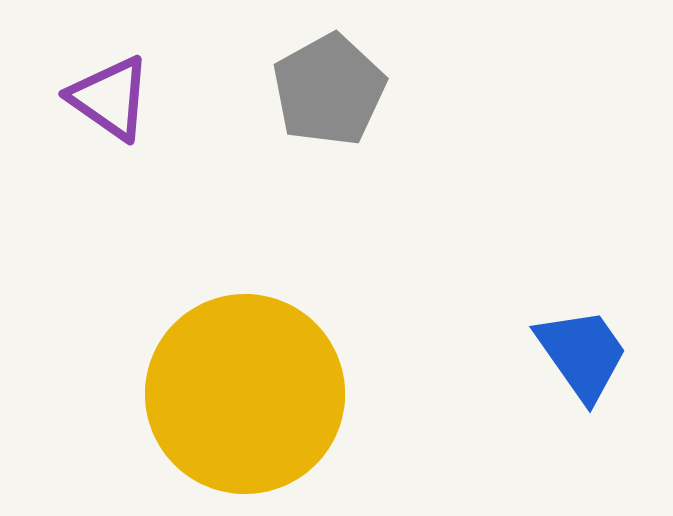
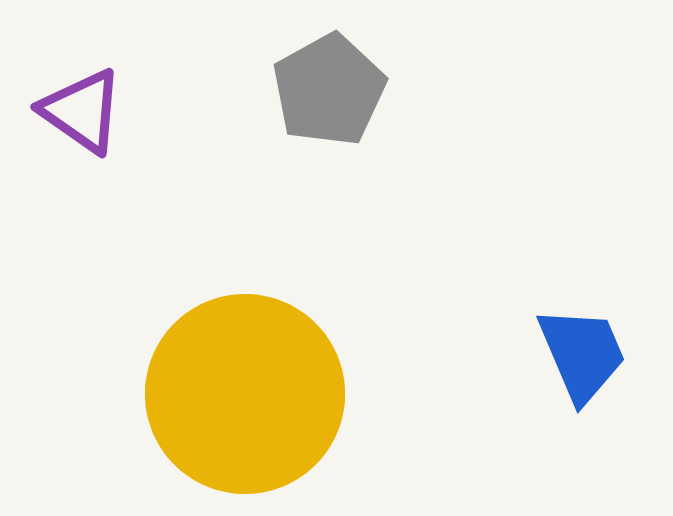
purple triangle: moved 28 px left, 13 px down
blue trapezoid: rotated 12 degrees clockwise
